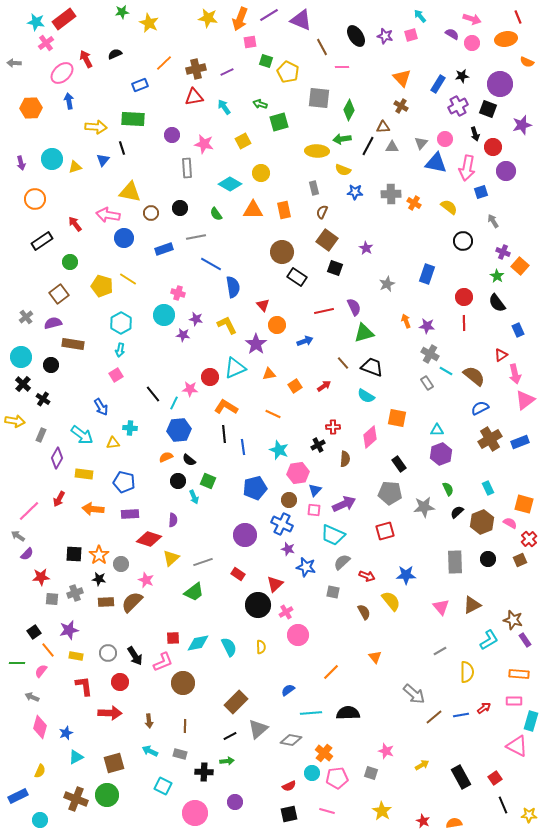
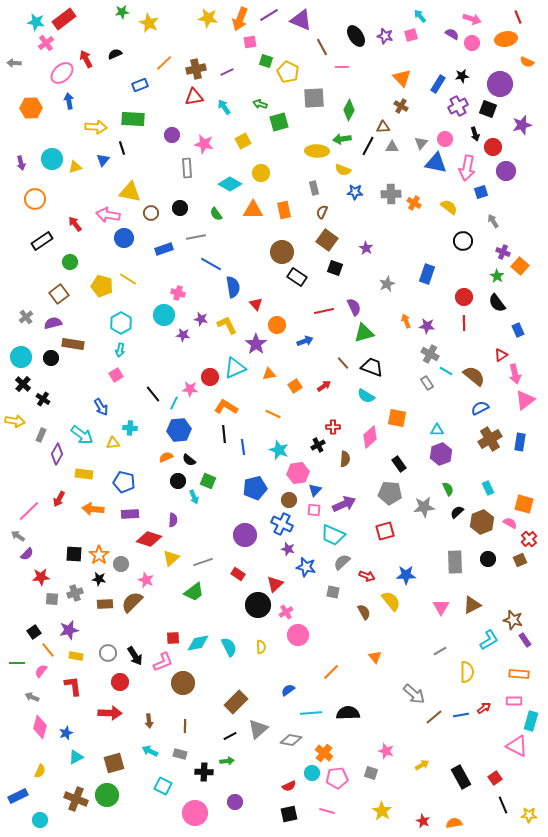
gray square at (319, 98): moved 5 px left; rotated 10 degrees counterclockwise
red triangle at (263, 305): moved 7 px left, 1 px up
purple star at (196, 319): moved 5 px right
black circle at (51, 365): moved 7 px up
blue rectangle at (520, 442): rotated 60 degrees counterclockwise
purple diamond at (57, 458): moved 4 px up
brown rectangle at (106, 602): moved 1 px left, 2 px down
pink triangle at (441, 607): rotated 12 degrees clockwise
red L-shape at (84, 686): moved 11 px left
